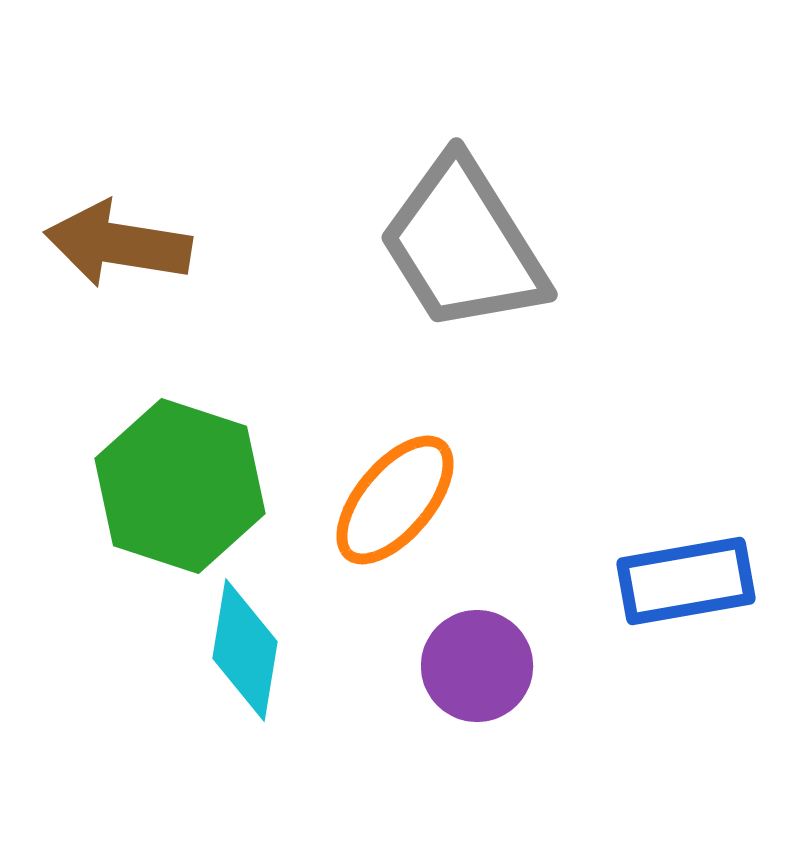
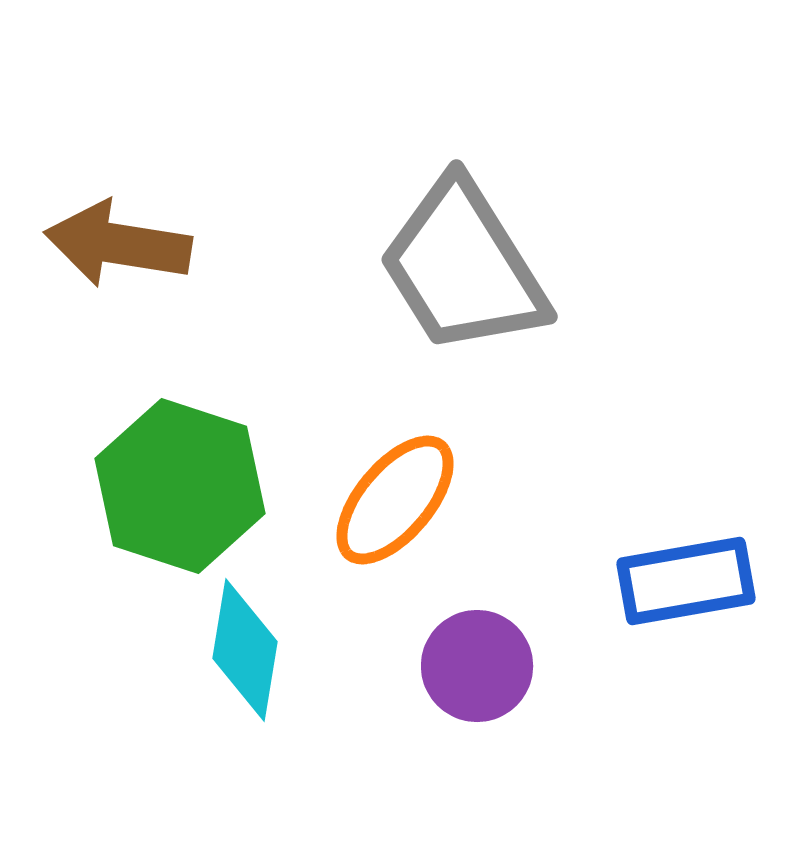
gray trapezoid: moved 22 px down
